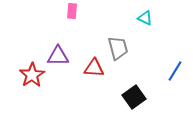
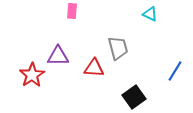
cyan triangle: moved 5 px right, 4 px up
